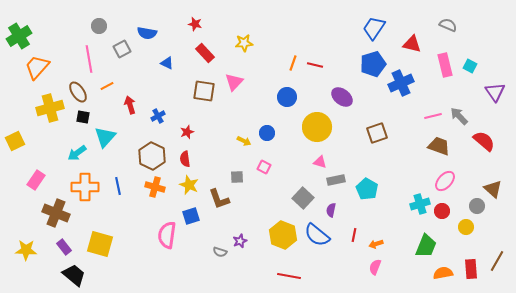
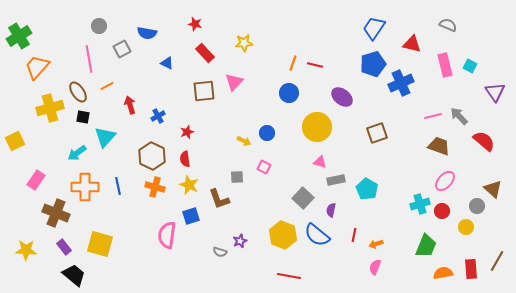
brown square at (204, 91): rotated 15 degrees counterclockwise
blue circle at (287, 97): moved 2 px right, 4 px up
